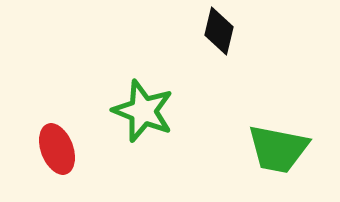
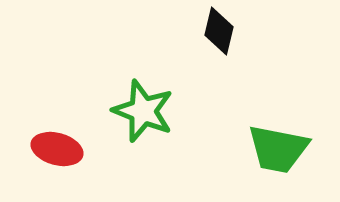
red ellipse: rotated 54 degrees counterclockwise
